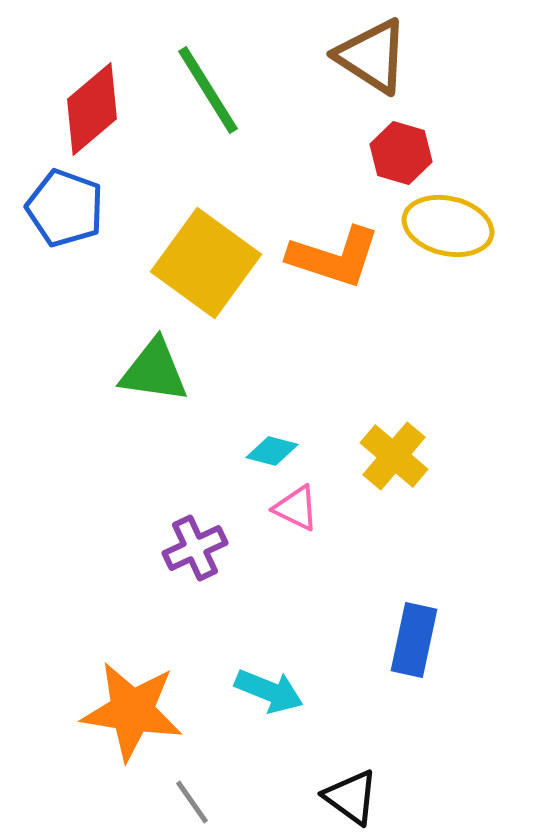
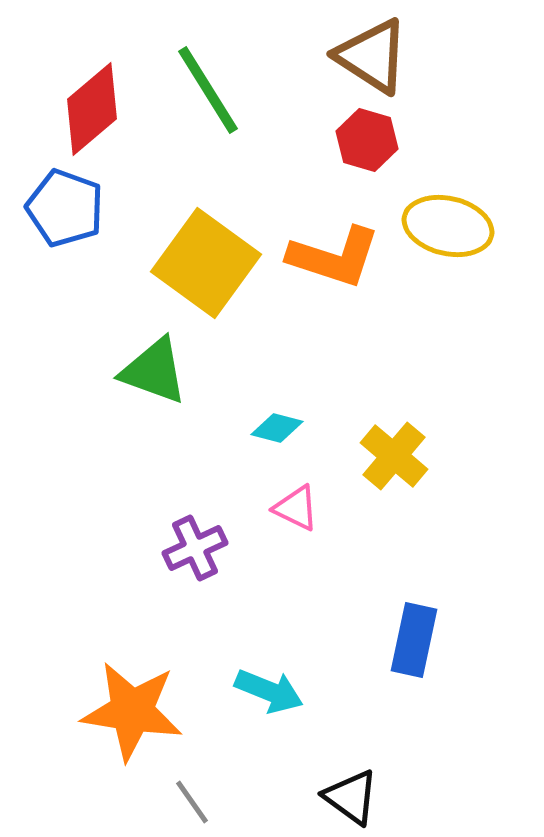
red hexagon: moved 34 px left, 13 px up
green triangle: rotated 12 degrees clockwise
cyan diamond: moved 5 px right, 23 px up
